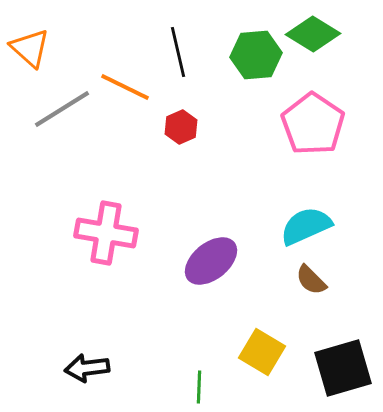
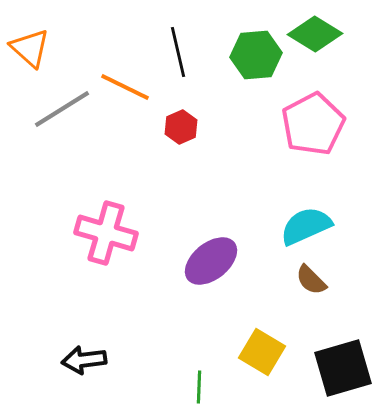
green diamond: moved 2 px right
pink pentagon: rotated 10 degrees clockwise
pink cross: rotated 6 degrees clockwise
black arrow: moved 3 px left, 8 px up
